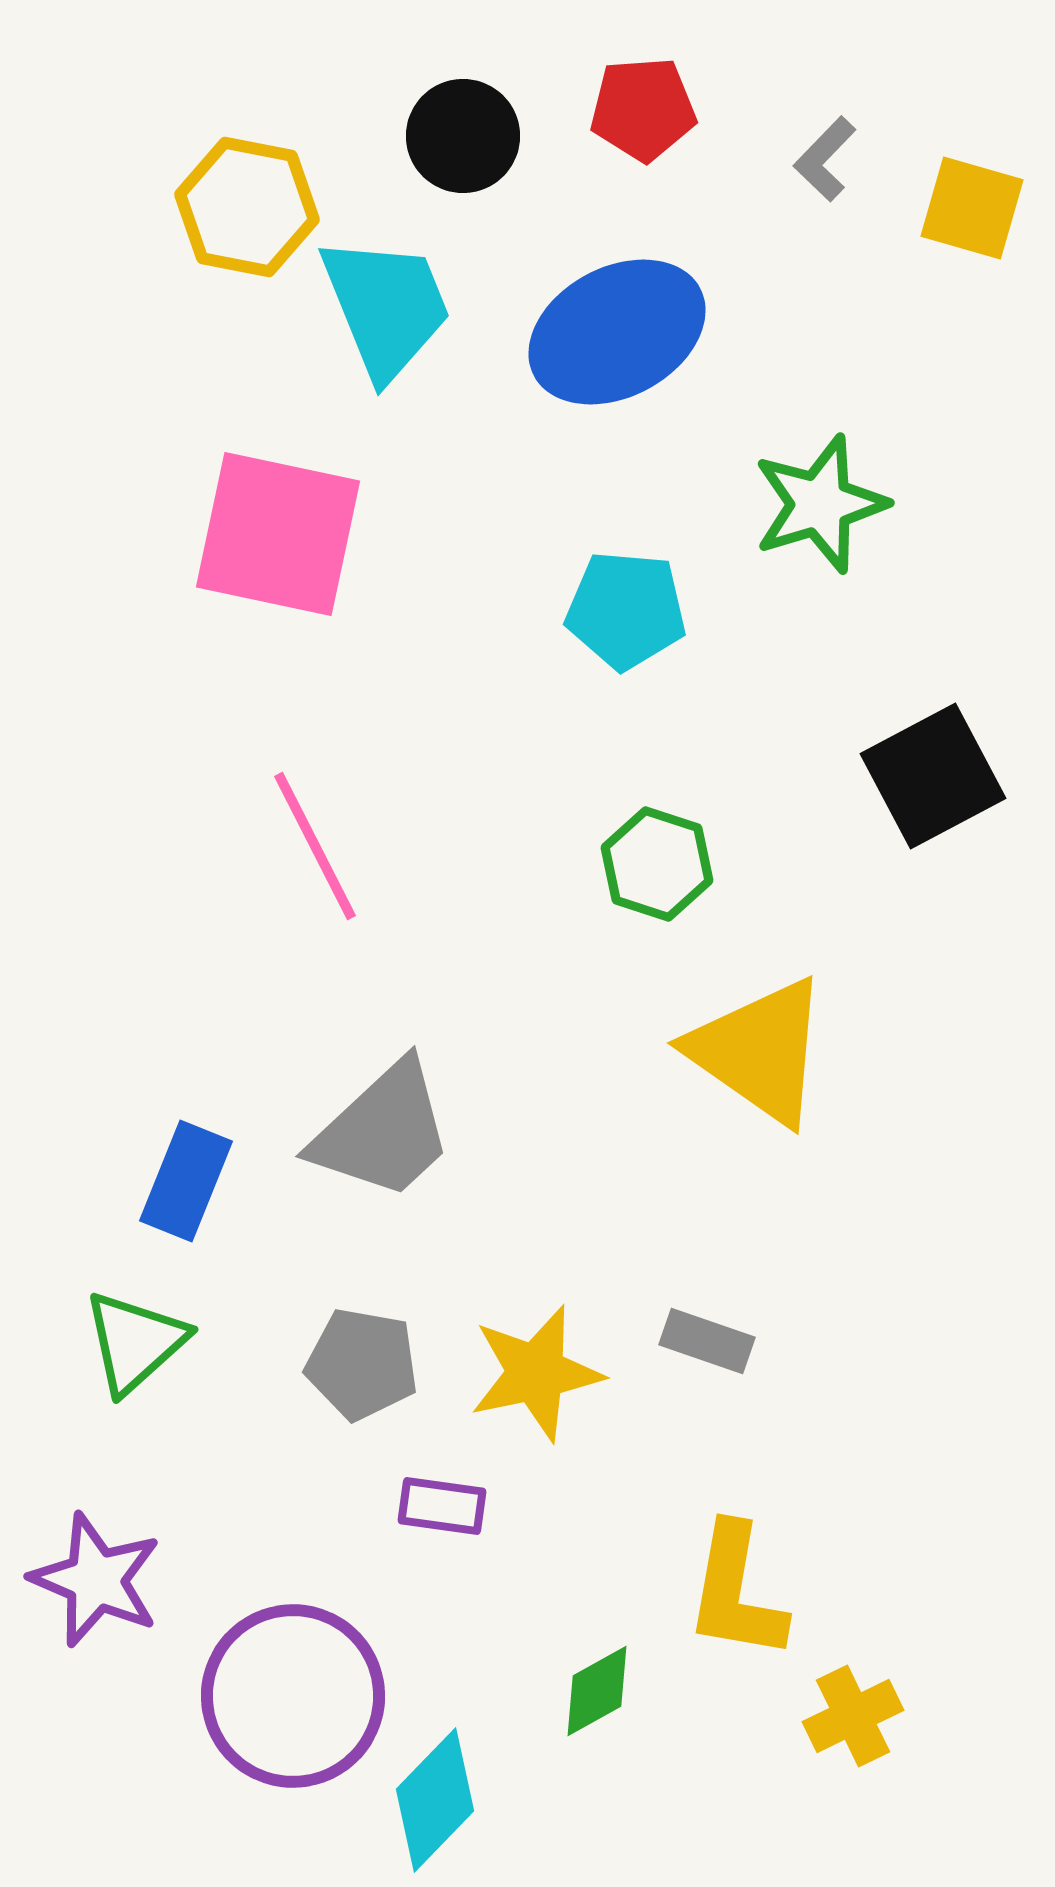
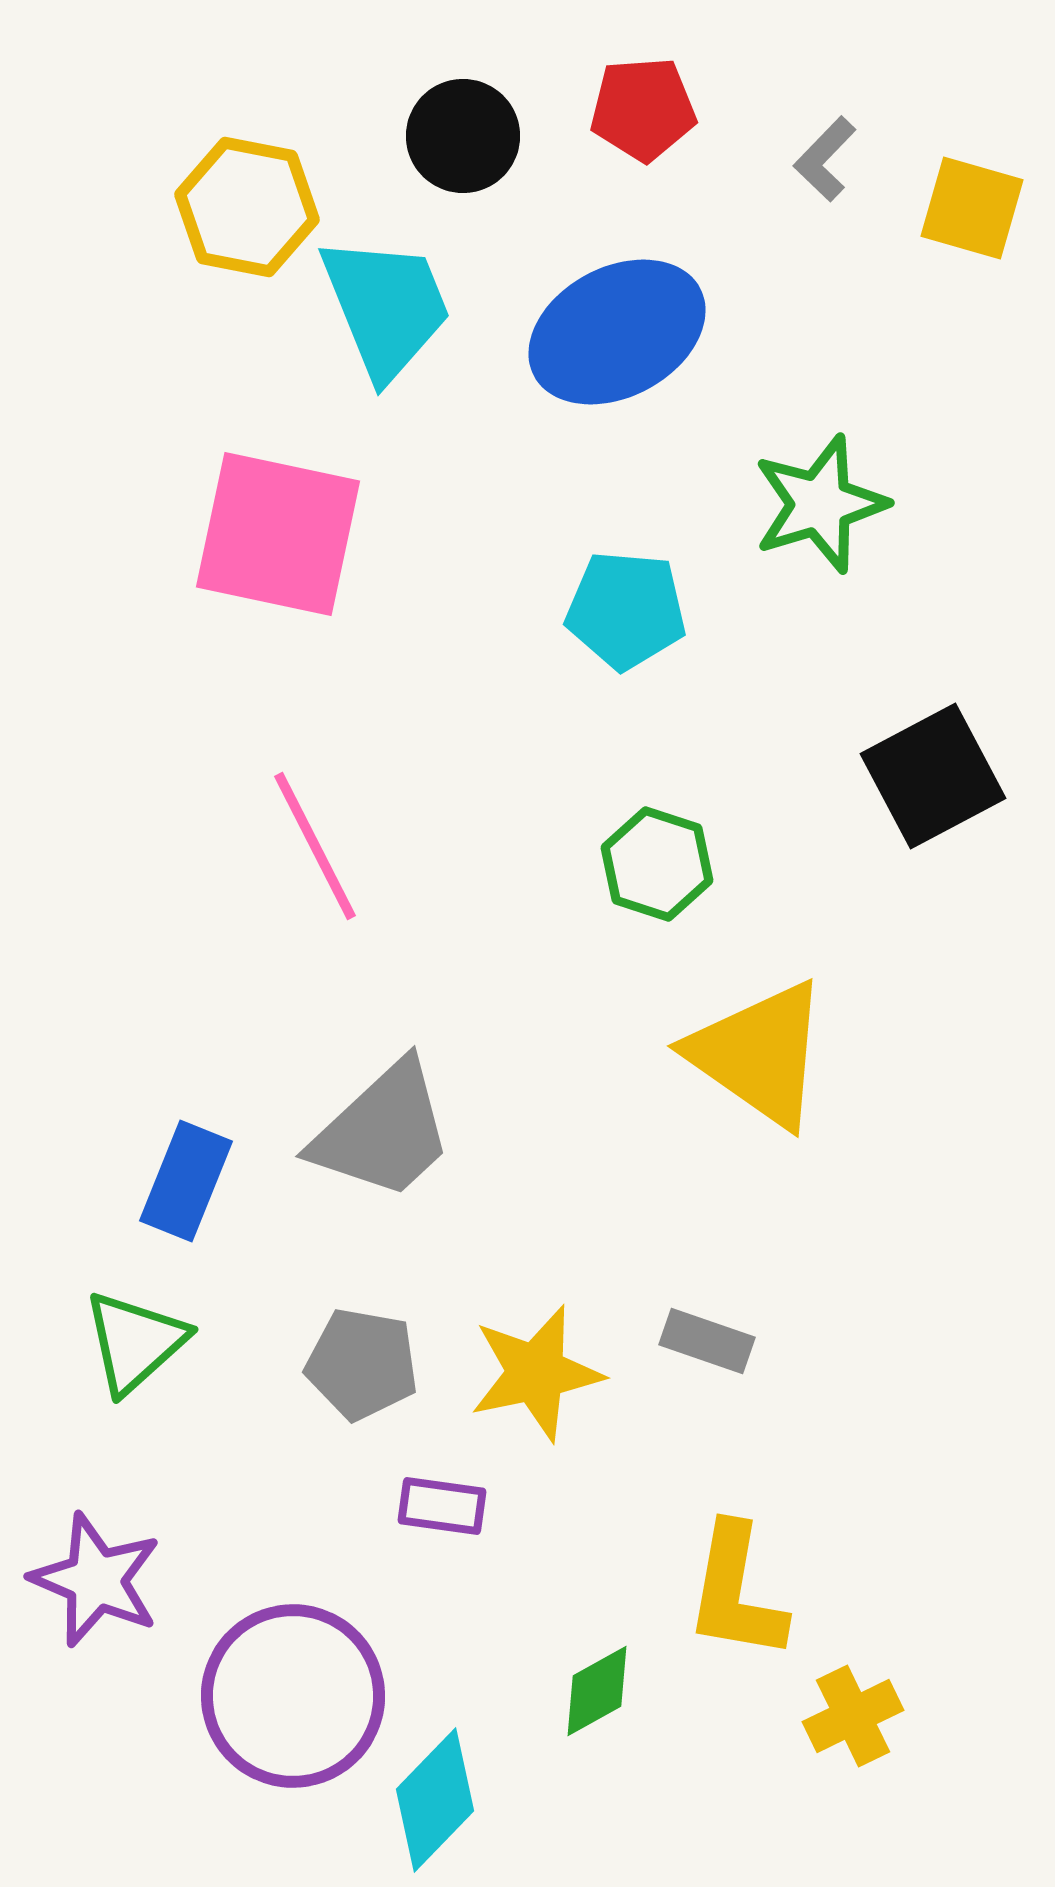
yellow triangle: moved 3 px down
